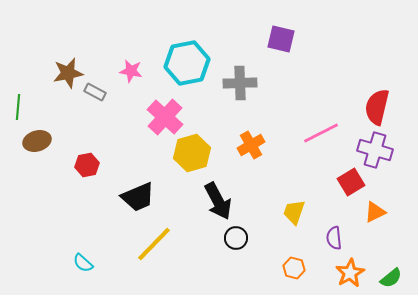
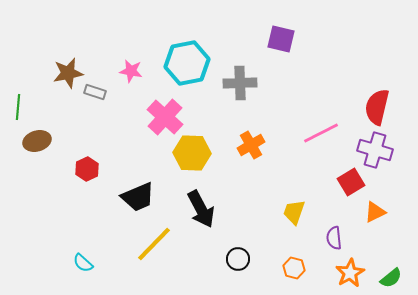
gray rectangle: rotated 10 degrees counterclockwise
yellow hexagon: rotated 18 degrees clockwise
red hexagon: moved 4 px down; rotated 15 degrees counterclockwise
black arrow: moved 17 px left, 8 px down
black circle: moved 2 px right, 21 px down
